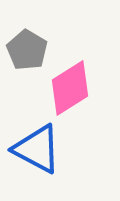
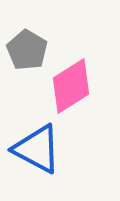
pink diamond: moved 1 px right, 2 px up
